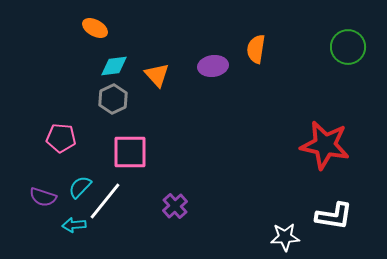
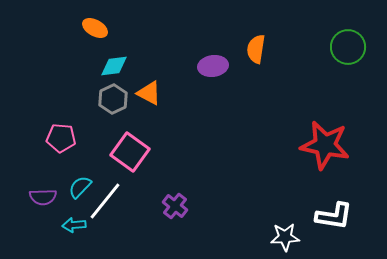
orange triangle: moved 8 px left, 18 px down; rotated 20 degrees counterclockwise
pink square: rotated 36 degrees clockwise
purple semicircle: rotated 20 degrees counterclockwise
purple cross: rotated 10 degrees counterclockwise
